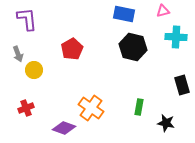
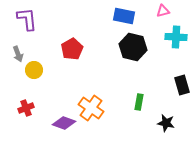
blue rectangle: moved 2 px down
green rectangle: moved 5 px up
purple diamond: moved 5 px up
